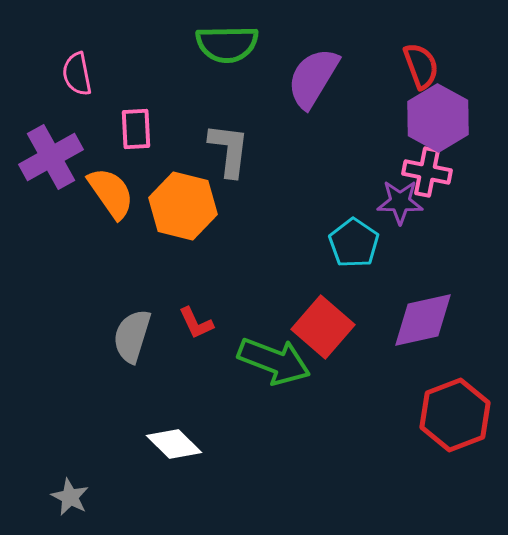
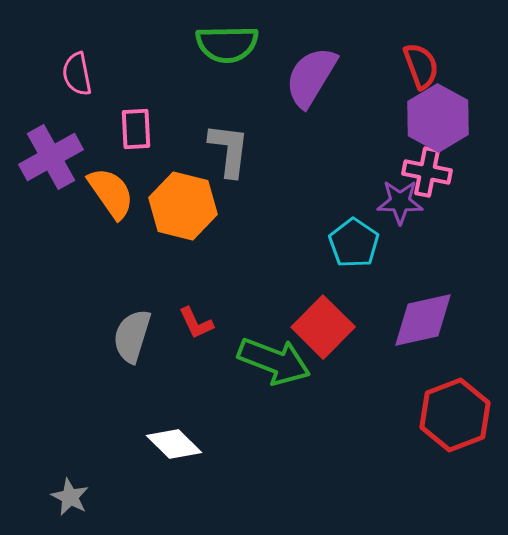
purple semicircle: moved 2 px left, 1 px up
red square: rotated 4 degrees clockwise
